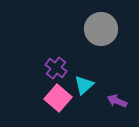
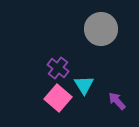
purple cross: moved 2 px right
cyan triangle: rotated 20 degrees counterclockwise
purple arrow: rotated 24 degrees clockwise
